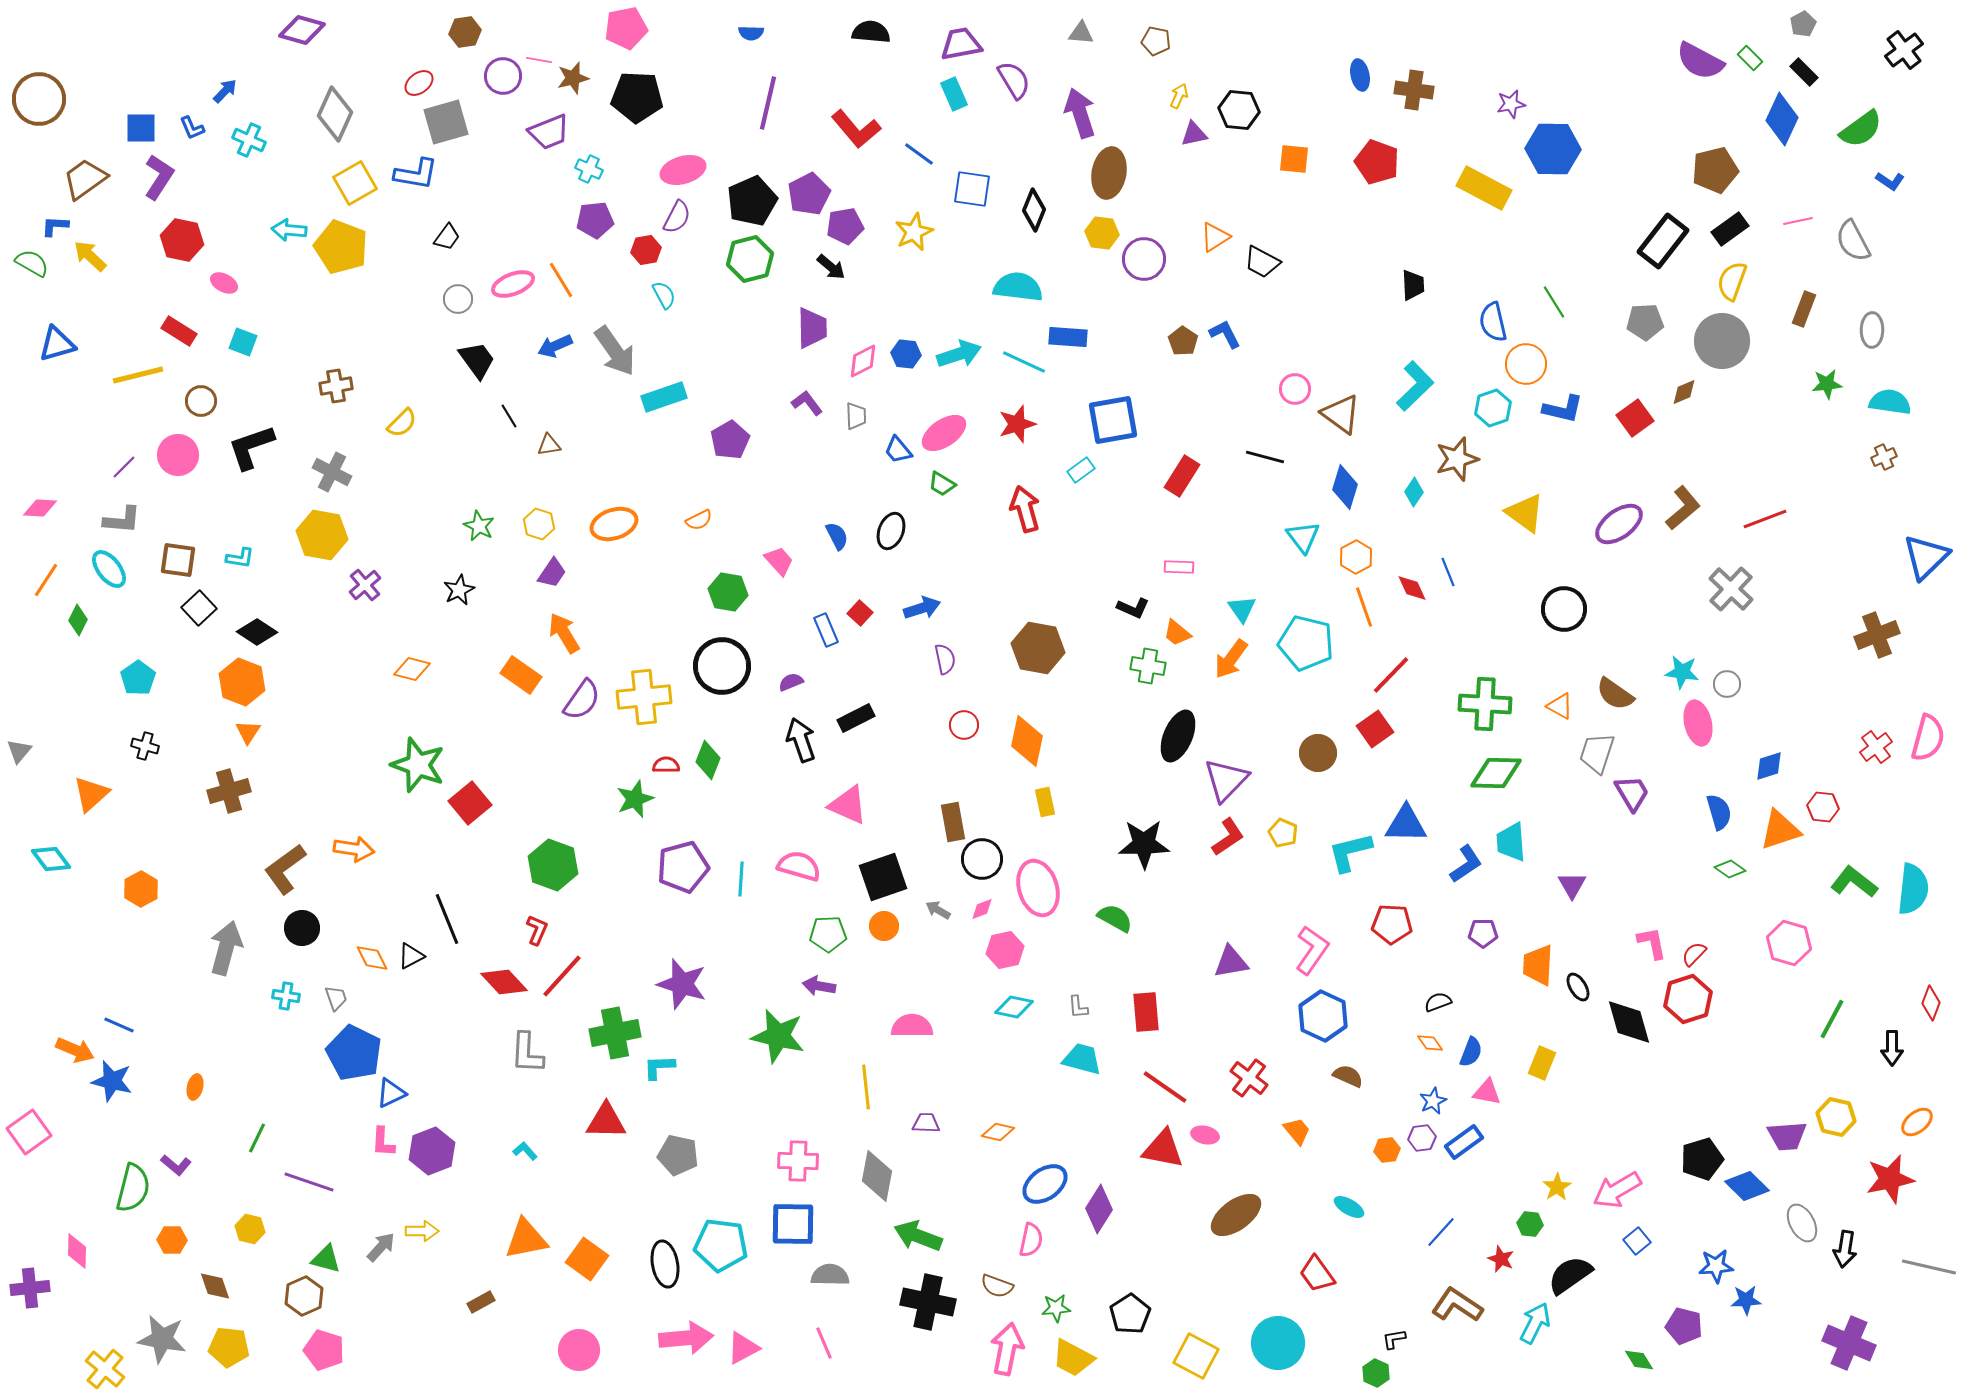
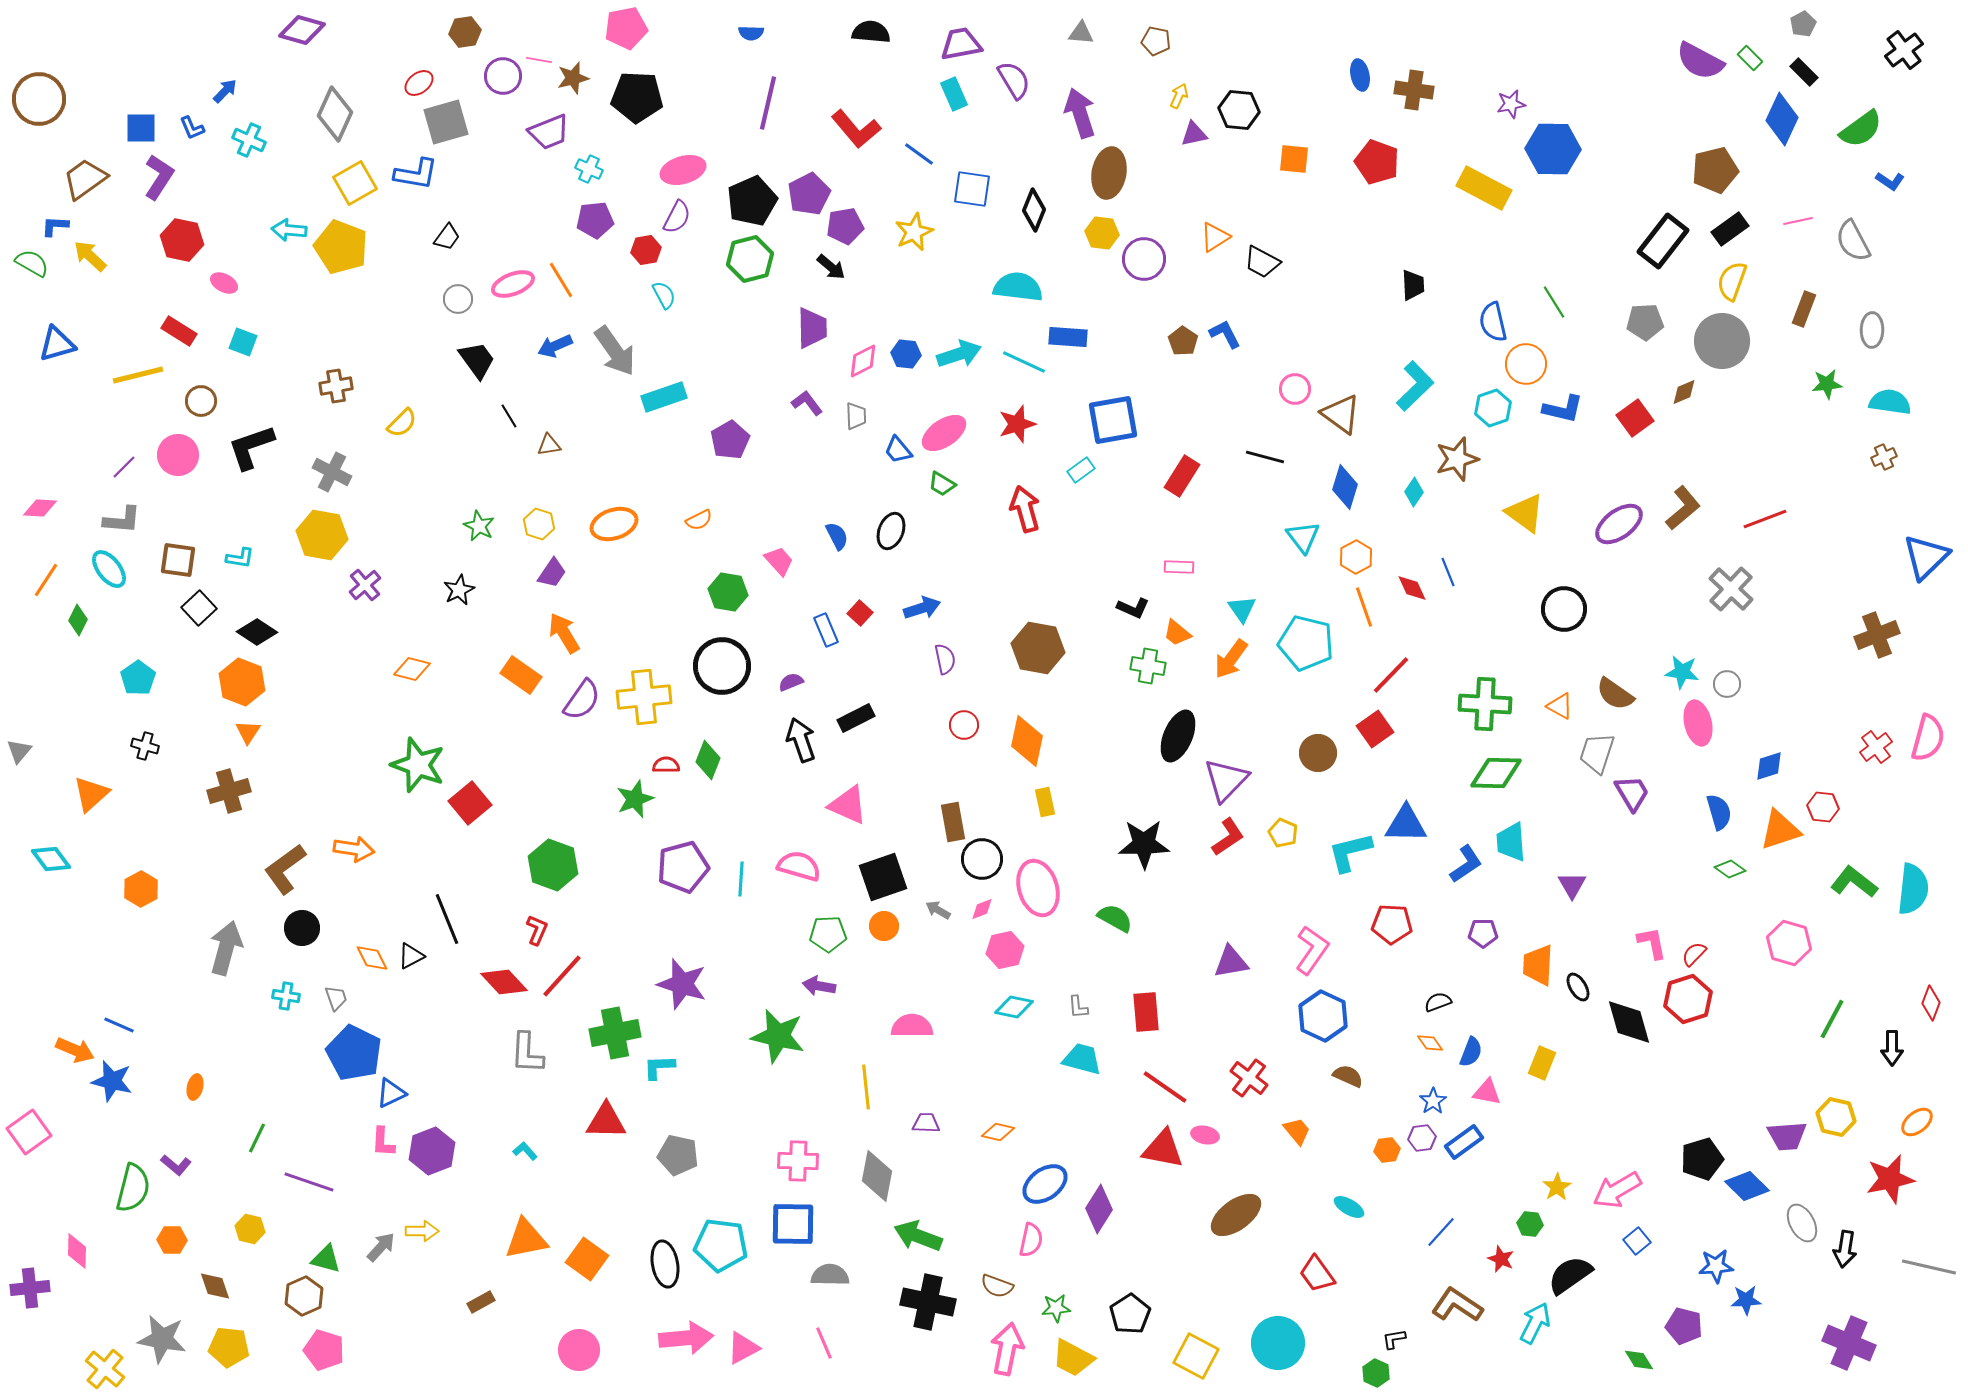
blue star at (1433, 1101): rotated 8 degrees counterclockwise
